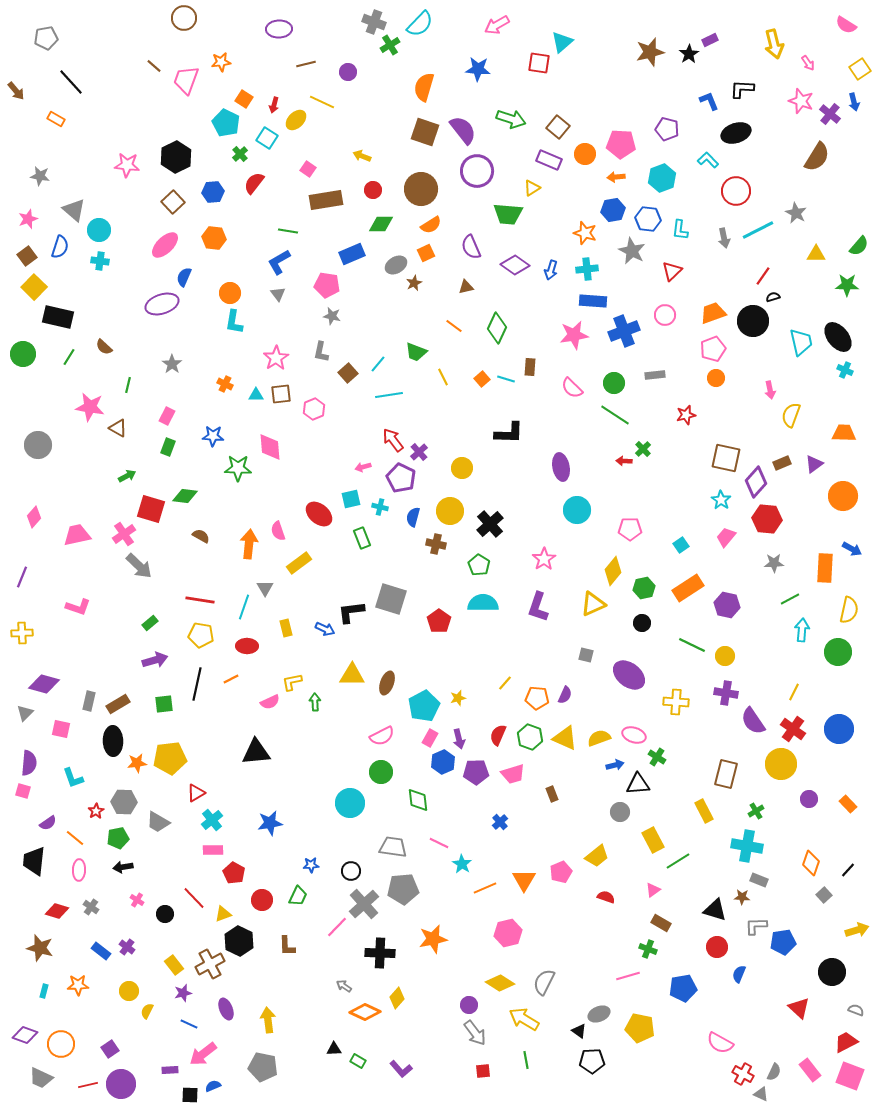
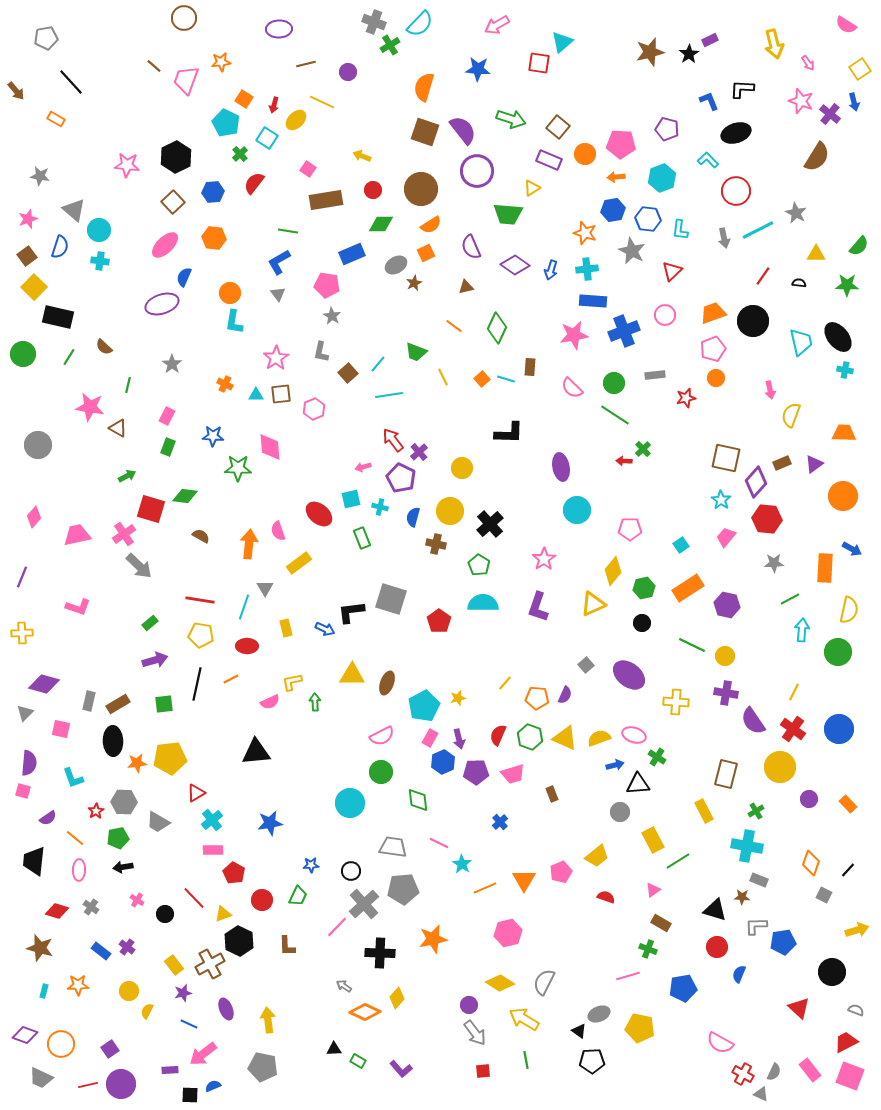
black semicircle at (773, 297): moved 26 px right, 14 px up; rotated 24 degrees clockwise
gray star at (332, 316): rotated 18 degrees clockwise
cyan cross at (845, 370): rotated 14 degrees counterclockwise
red star at (686, 415): moved 17 px up
gray square at (586, 655): moved 10 px down; rotated 35 degrees clockwise
yellow circle at (781, 764): moved 1 px left, 3 px down
purple semicircle at (48, 823): moved 5 px up
gray square at (824, 895): rotated 21 degrees counterclockwise
